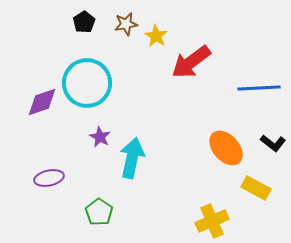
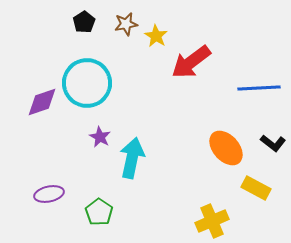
purple ellipse: moved 16 px down
